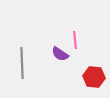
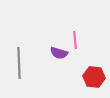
purple semicircle: moved 1 px left, 1 px up; rotated 18 degrees counterclockwise
gray line: moved 3 px left
